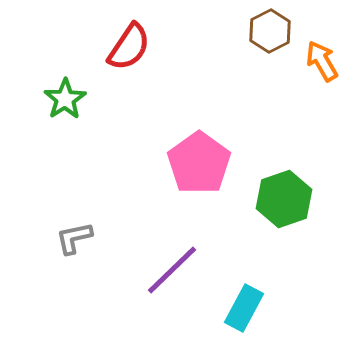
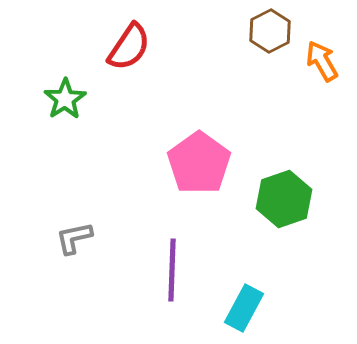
purple line: rotated 44 degrees counterclockwise
